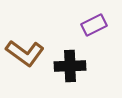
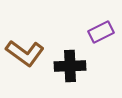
purple rectangle: moved 7 px right, 7 px down
